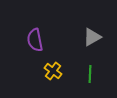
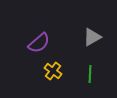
purple semicircle: moved 4 px right, 3 px down; rotated 120 degrees counterclockwise
